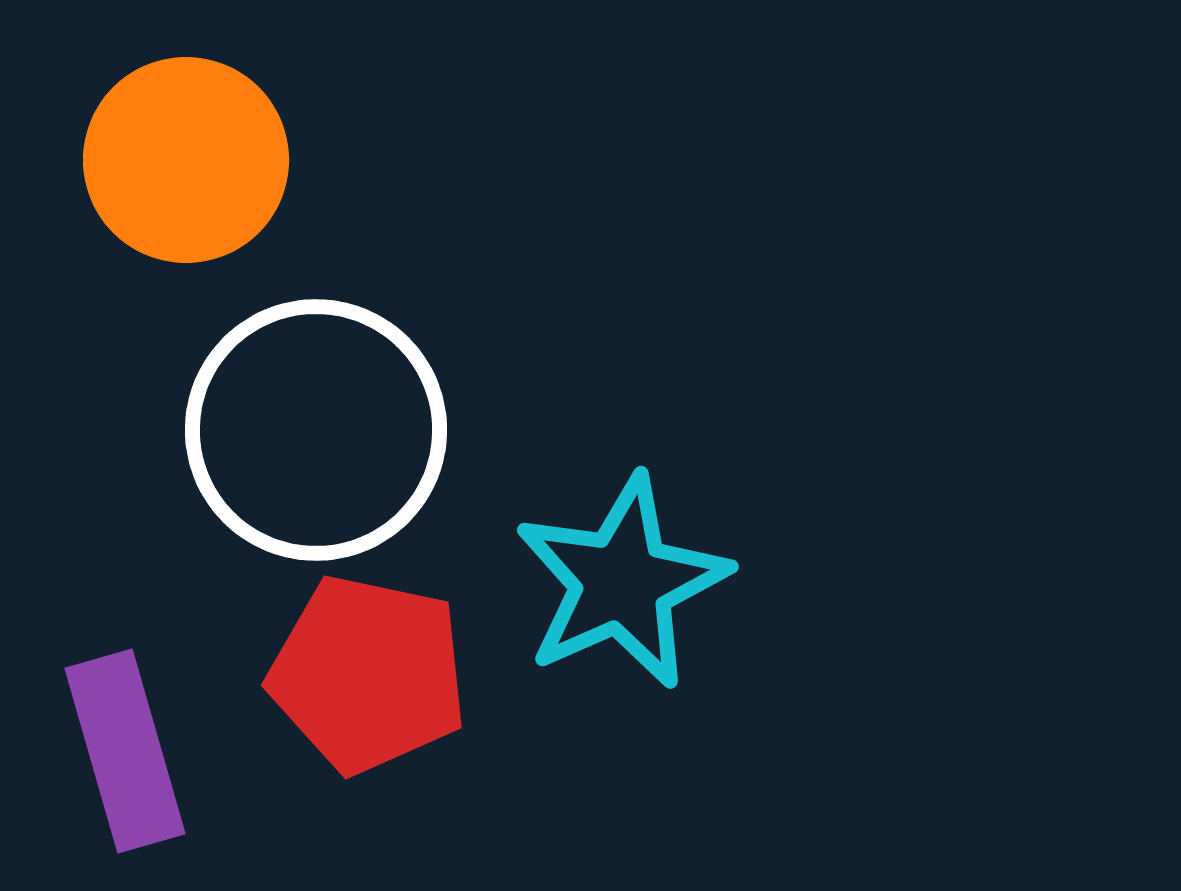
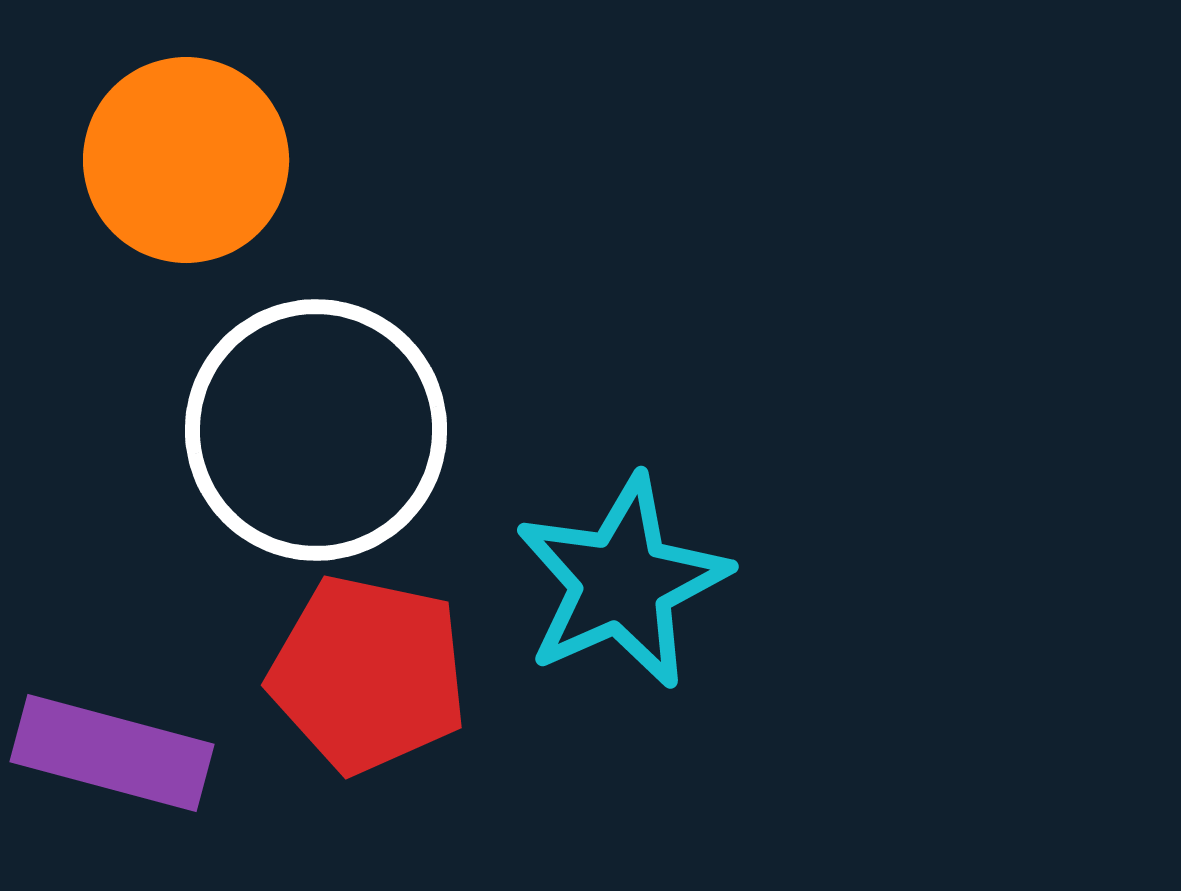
purple rectangle: moved 13 px left, 2 px down; rotated 59 degrees counterclockwise
